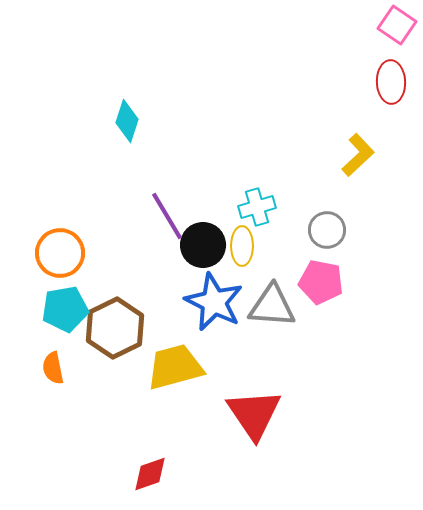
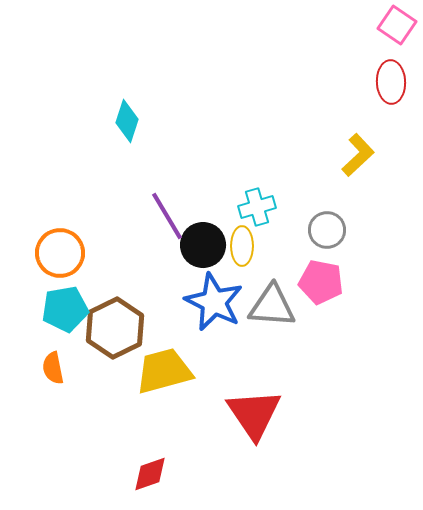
yellow trapezoid: moved 11 px left, 4 px down
